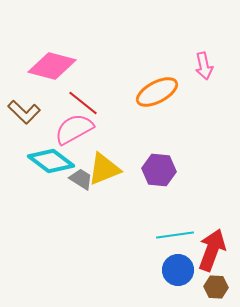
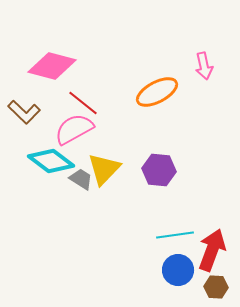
yellow triangle: rotated 24 degrees counterclockwise
